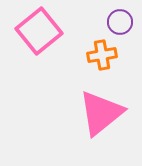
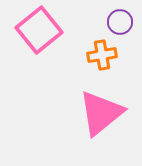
pink square: moved 1 px up
